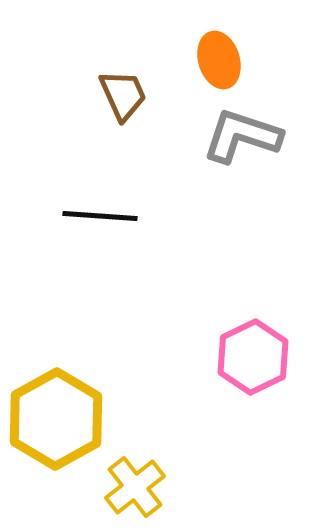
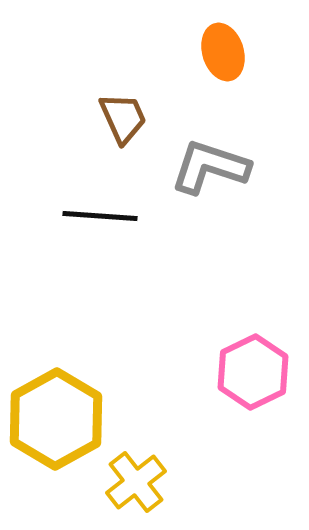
orange ellipse: moved 4 px right, 8 px up
brown trapezoid: moved 23 px down
gray L-shape: moved 32 px left, 31 px down
pink hexagon: moved 15 px down
yellow cross: moved 1 px right, 5 px up
